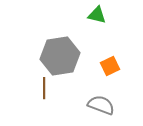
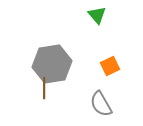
green triangle: rotated 36 degrees clockwise
gray hexagon: moved 8 px left, 8 px down
gray semicircle: moved 1 px up; rotated 140 degrees counterclockwise
